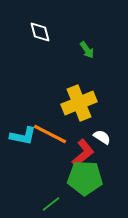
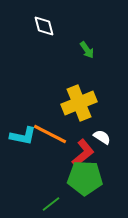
white diamond: moved 4 px right, 6 px up
